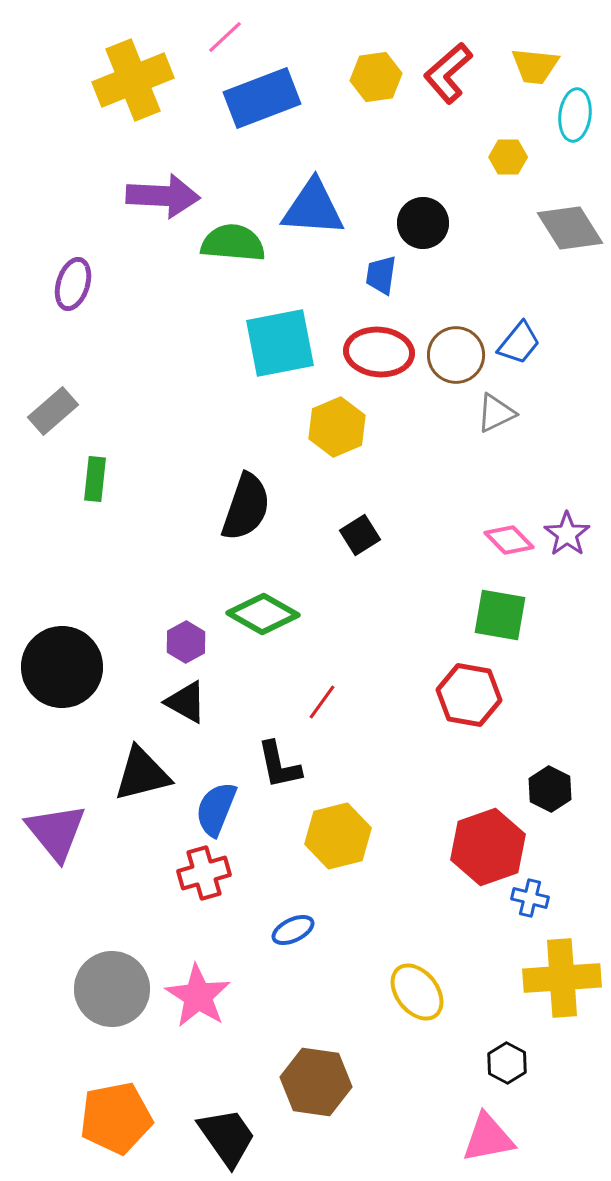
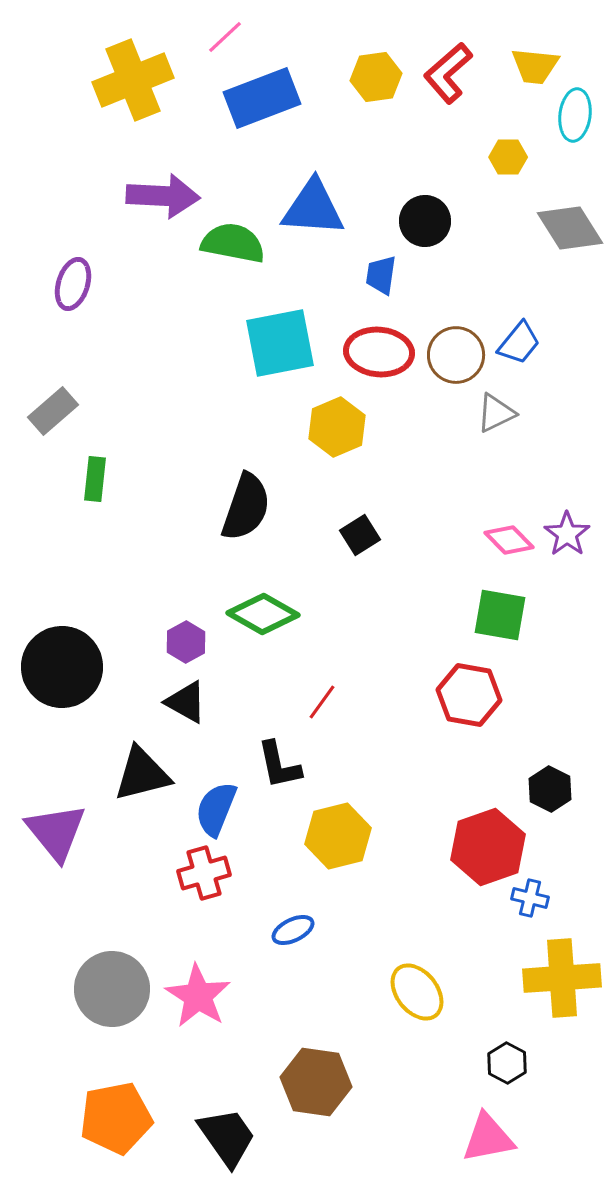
black circle at (423, 223): moved 2 px right, 2 px up
green semicircle at (233, 243): rotated 6 degrees clockwise
